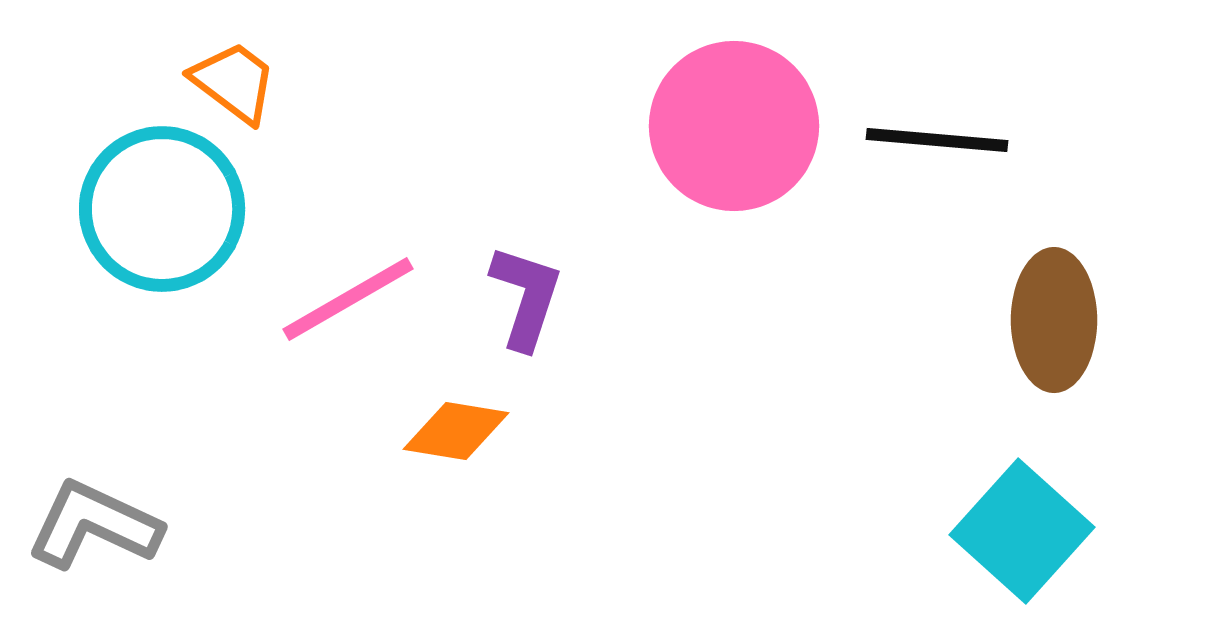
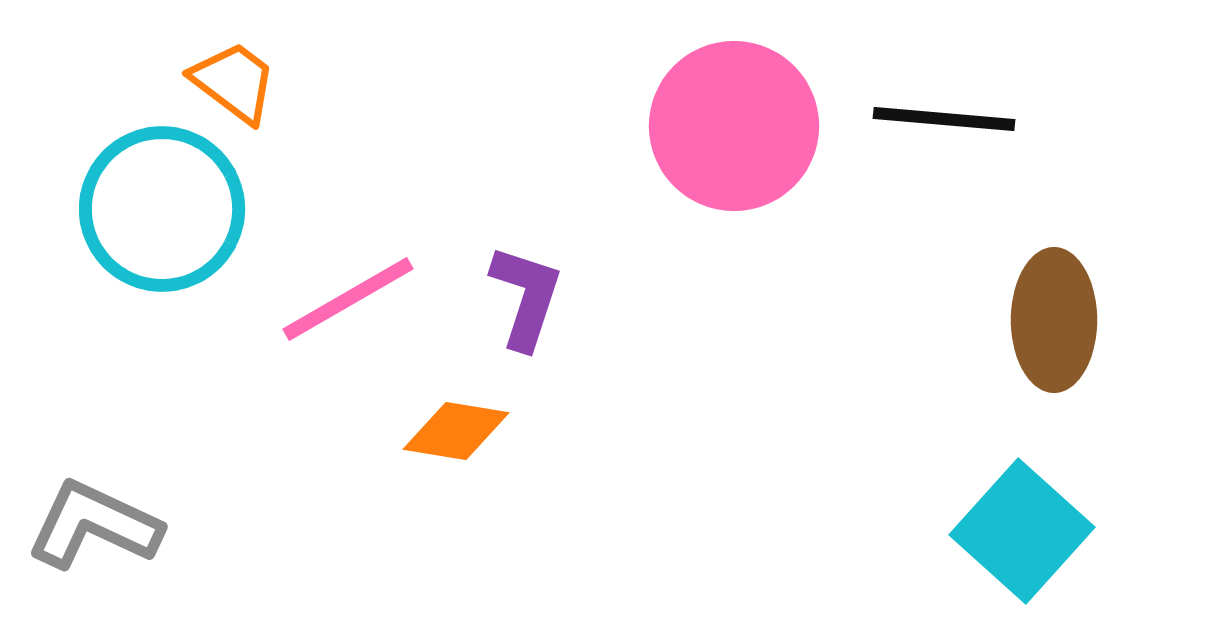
black line: moved 7 px right, 21 px up
